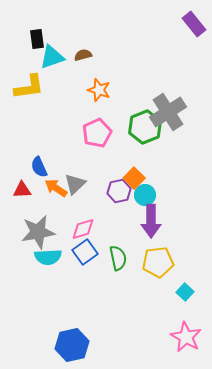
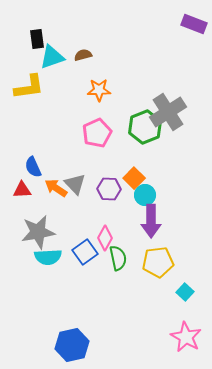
purple rectangle: rotated 30 degrees counterclockwise
orange star: rotated 20 degrees counterclockwise
blue semicircle: moved 6 px left
gray triangle: rotated 30 degrees counterclockwise
purple hexagon: moved 10 px left, 2 px up; rotated 15 degrees clockwise
pink diamond: moved 22 px right, 9 px down; rotated 45 degrees counterclockwise
